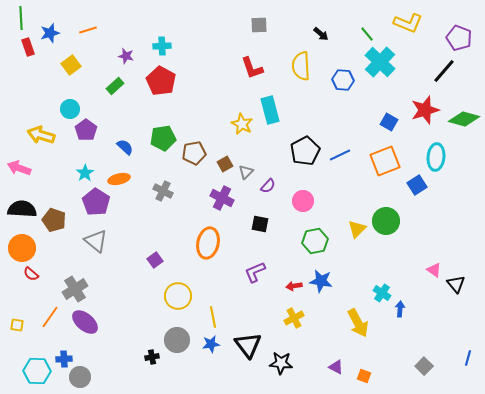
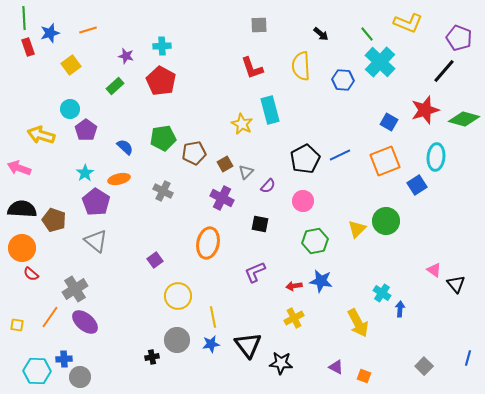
green line at (21, 18): moved 3 px right
black pentagon at (305, 151): moved 8 px down
